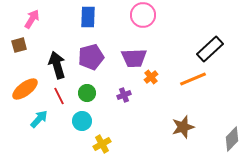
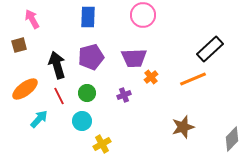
pink arrow: rotated 60 degrees counterclockwise
